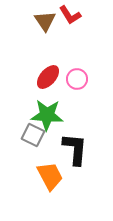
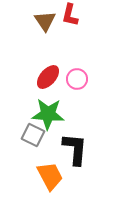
red L-shape: rotated 45 degrees clockwise
green star: moved 1 px right, 1 px up
